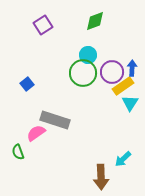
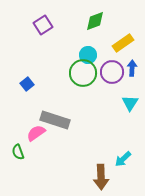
yellow rectangle: moved 43 px up
